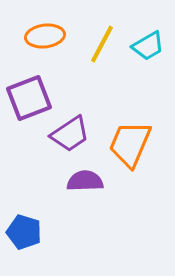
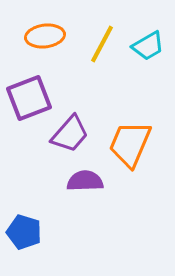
purple trapezoid: rotated 15 degrees counterclockwise
